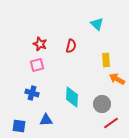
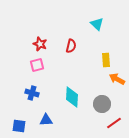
red line: moved 3 px right
